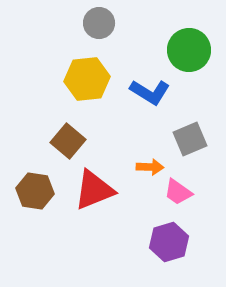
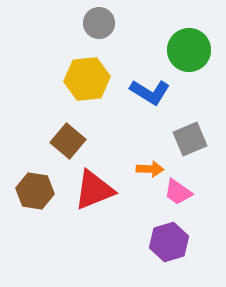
orange arrow: moved 2 px down
